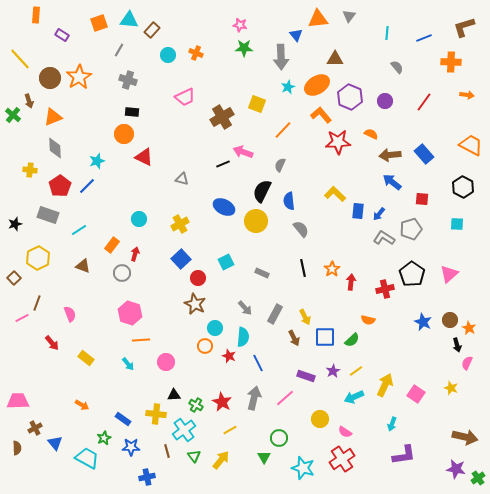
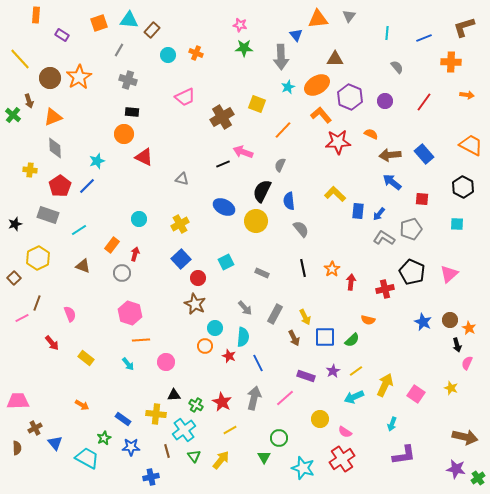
black pentagon at (412, 274): moved 2 px up; rotated 10 degrees counterclockwise
blue cross at (147, 477): moved 4 px right
